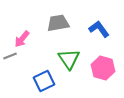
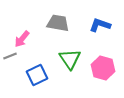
gray trapezoid: rotated 20 degrees clockwise
blue L-shape: moved 1 px right, 4 px up; rotated 35 degrees counterclockwise
green triangle: moved 1 px right
blue square: moved 7 px left, 6 px up
